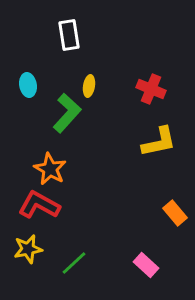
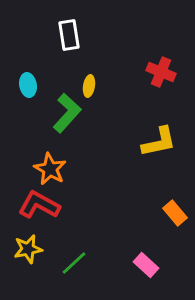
red cross: moved 10 px right, 17 px up
